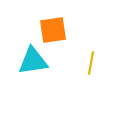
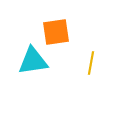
orange square: moved 3 px right, 2 px down
